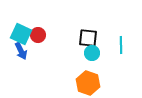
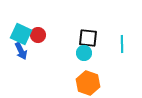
cyan line: moved 1 px right, 1 px up
cyan circle: moved 8 px left
